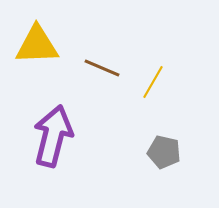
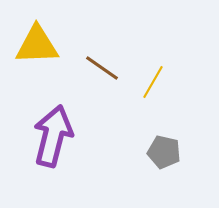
brown line: rotated 12 degrees clockwise
